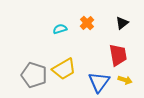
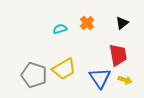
blue triangle: moved 1 px right, 4 px up; rotated 10 degrees counterclockwise
